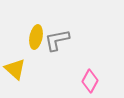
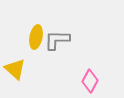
gray L-shape: rotated 12 degrees clockwise
